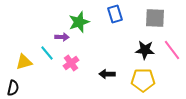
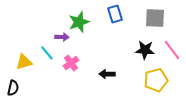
yellow pentagon: moved 13 px right; rotated 15 degrees counterclockwise
